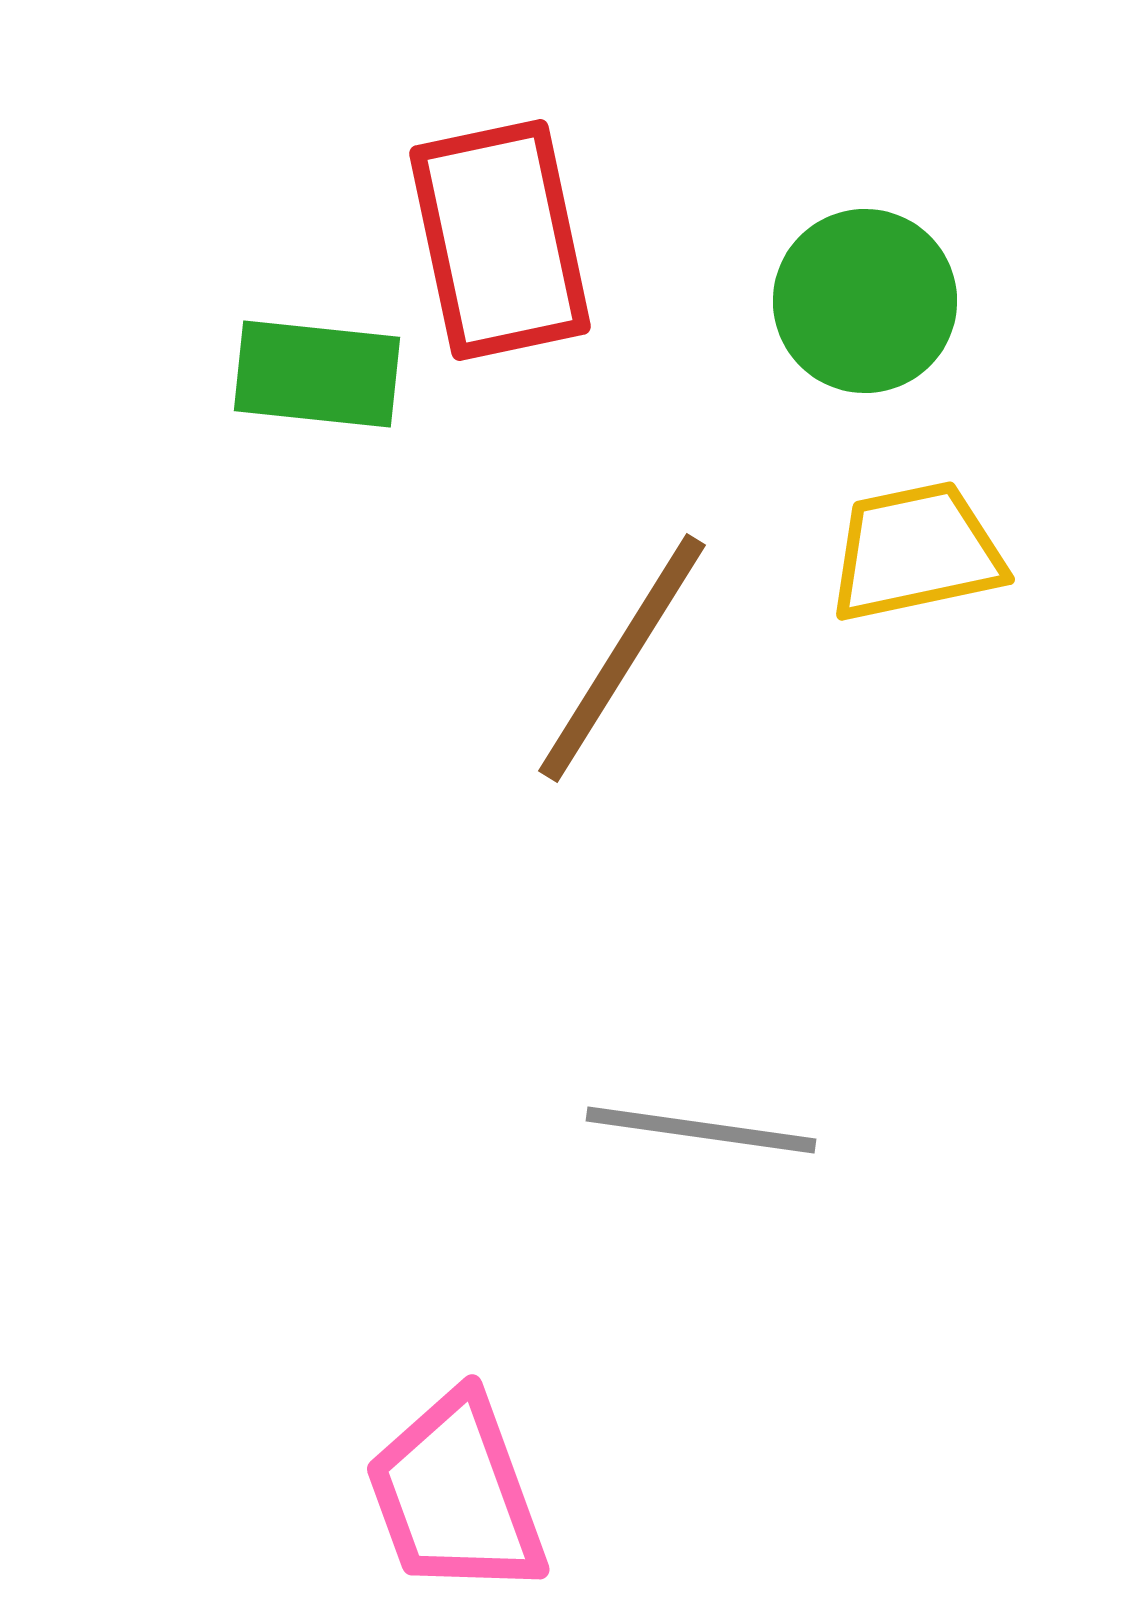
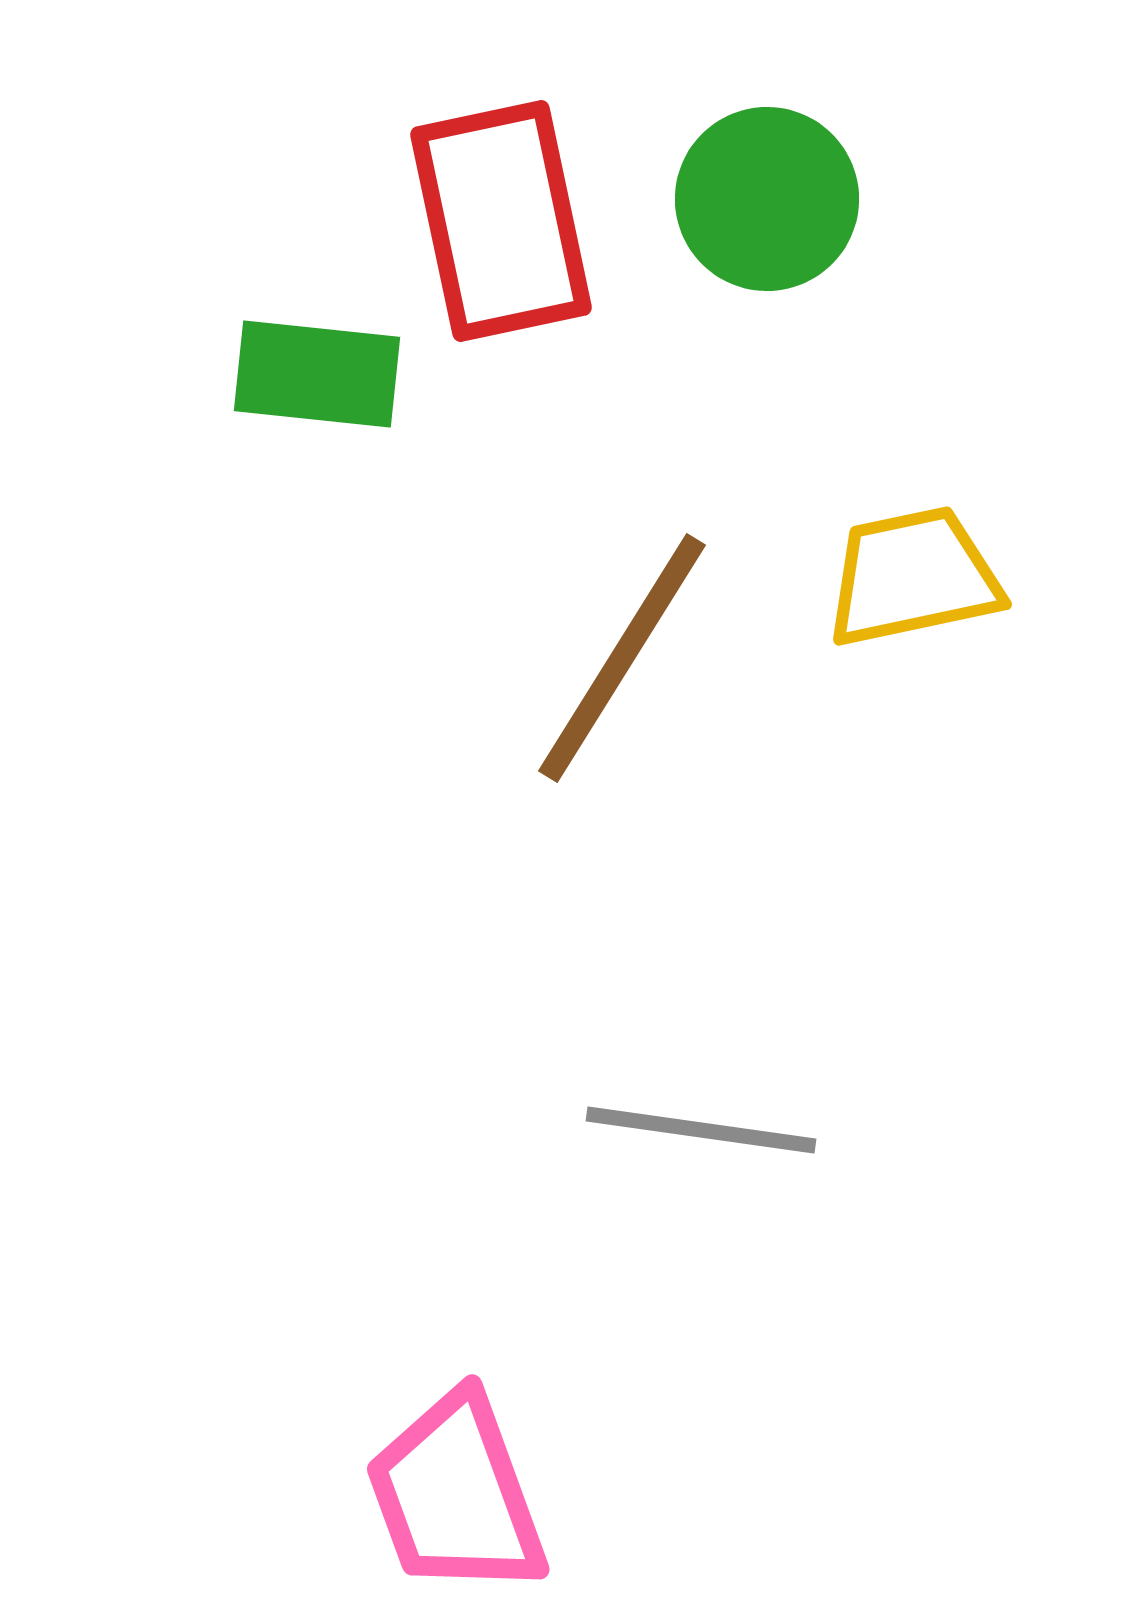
red rectangle: moved 1 px right, 19 px up
green circle: moved 98 px left, 102 px up
yellow trapezoid: moved 3 px left, 25 px down
